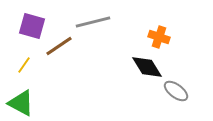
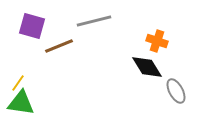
gray line: moved 1 px right, 1 px up
orange cross: moved 2 px left, 4 px down
brown line: rotated 12 degrees clockwise
yellow line: moved 6 px left, 18 px down
gray ellipse: rotated 25 degrees clockwise
green triangle: rotated 20 degrees counterclockwise
